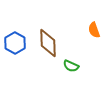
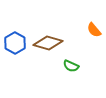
orange semicircle: rotated 21 degrees counterclockwise
brown diamond: rotated 72 degrees counterclockwise
